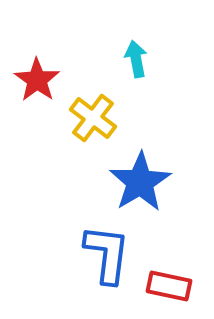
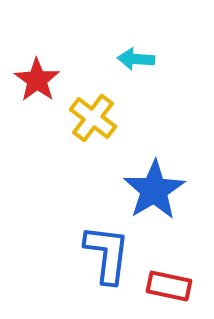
cyan arrow: rotated 75 degrees counterclockwise
blue star: moved 14 px right, 8 px down
